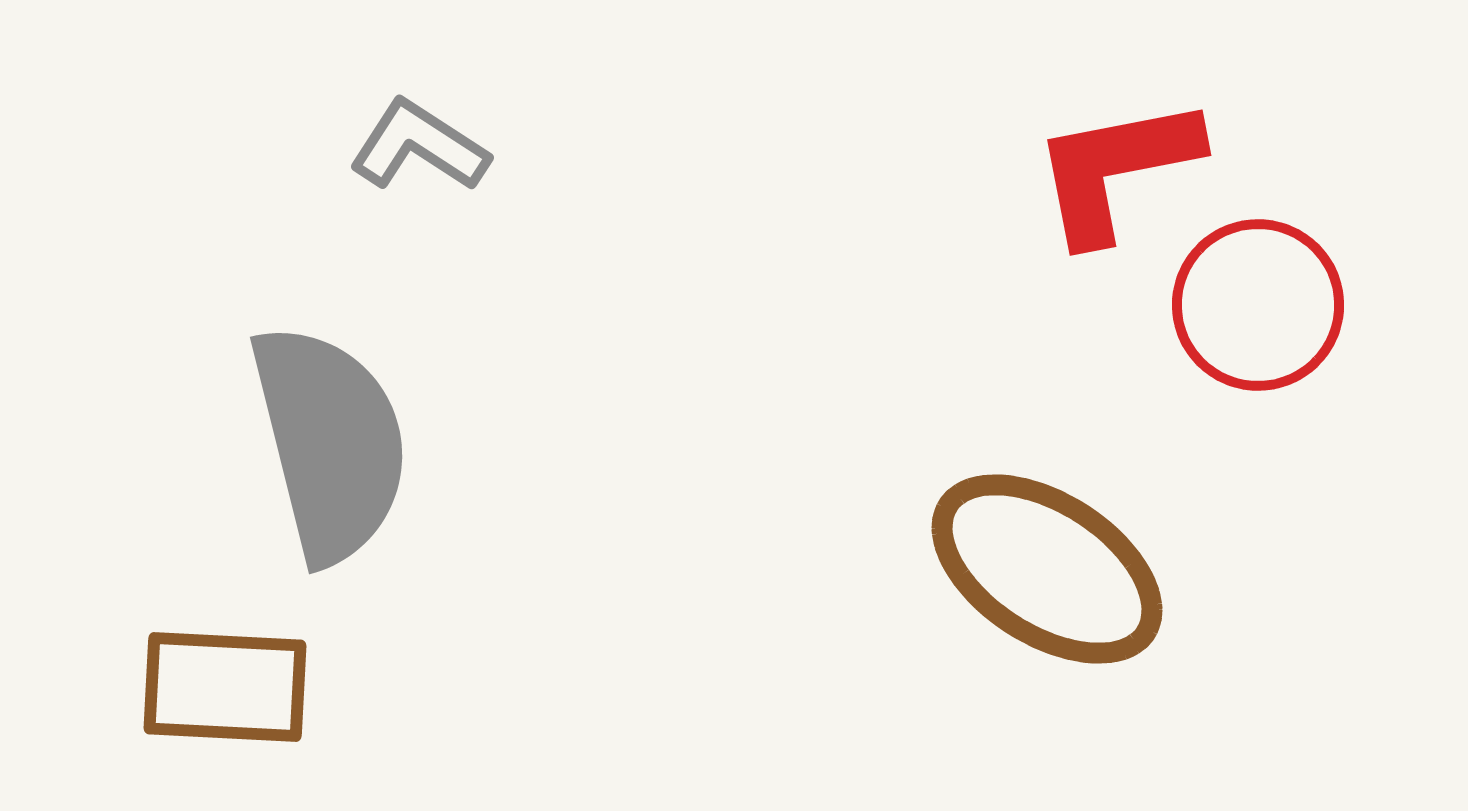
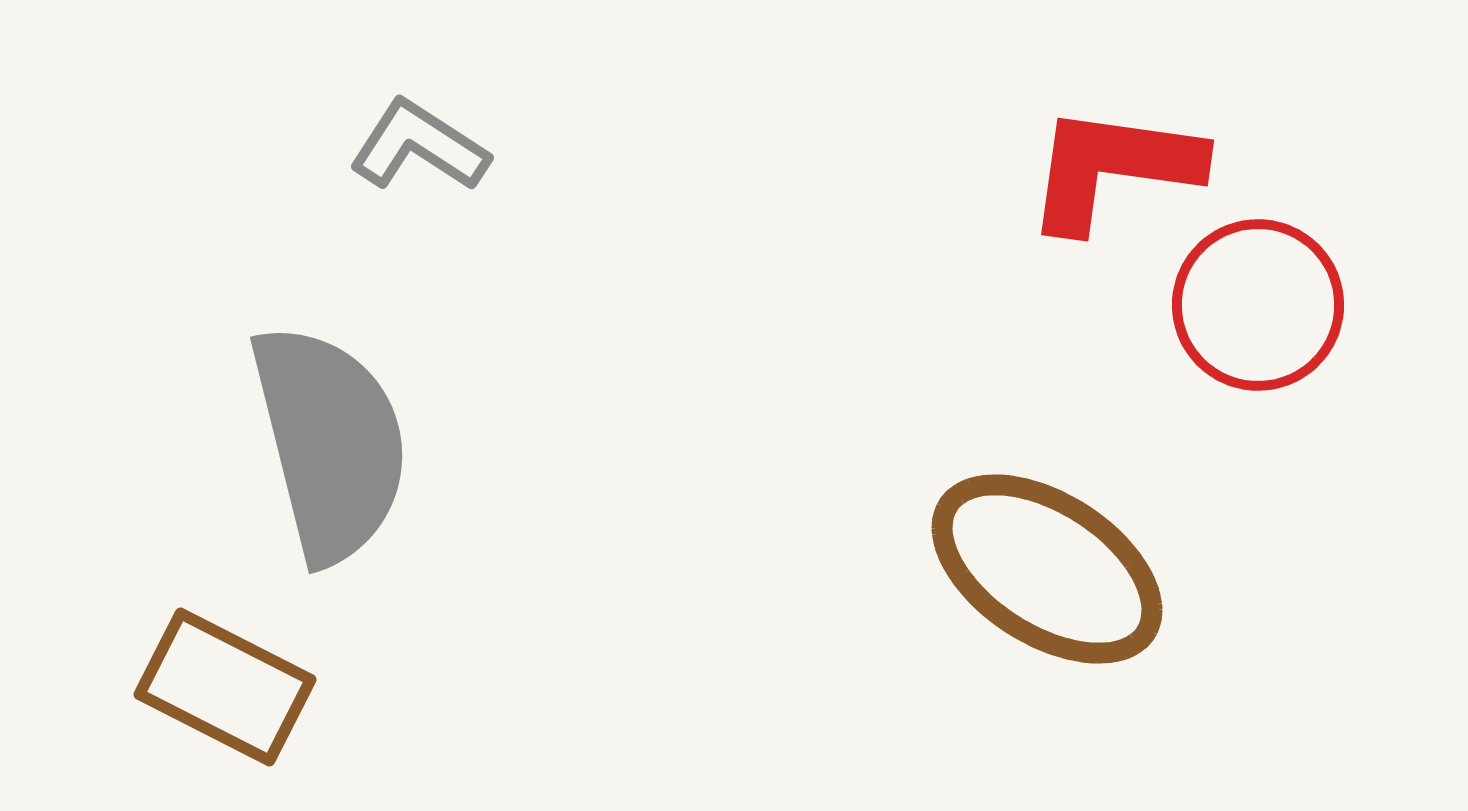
red L-shape: moved 3 px left, 1 px up; rotated 19 degrees clockwise
brown rectangle: rotated 24 degrees clockwise
